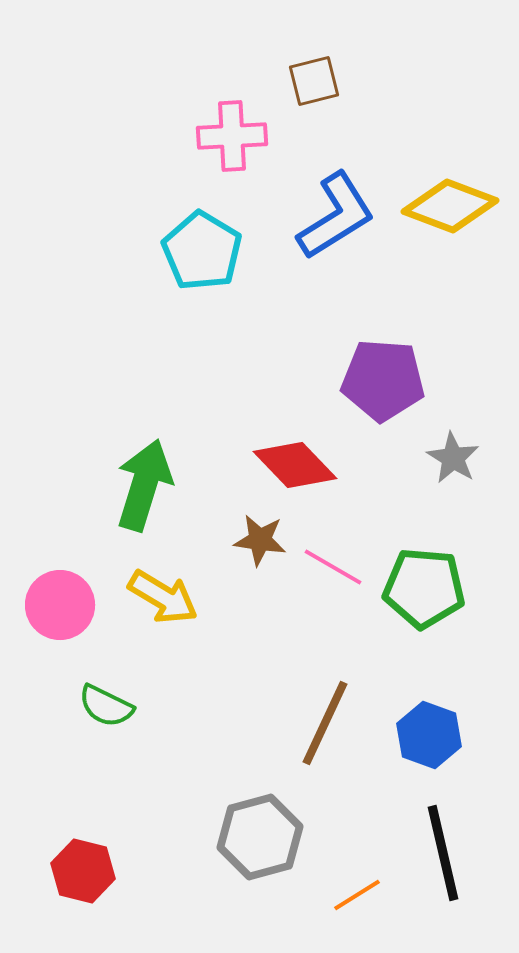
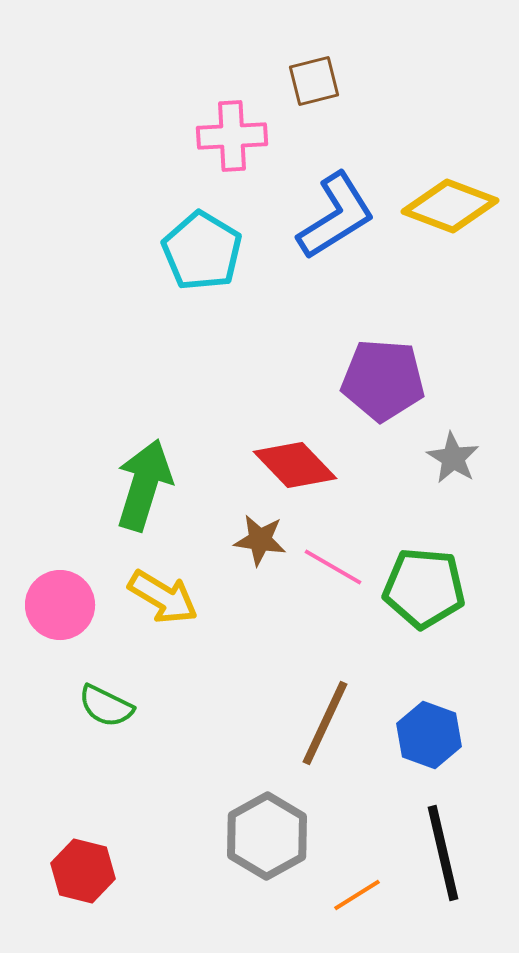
gray hexagon: moved 7 px right, 1 px up; rotated 14 degrees counterclockwise
